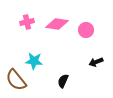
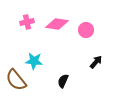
black arrow: rotated 152 degrees clockwise
